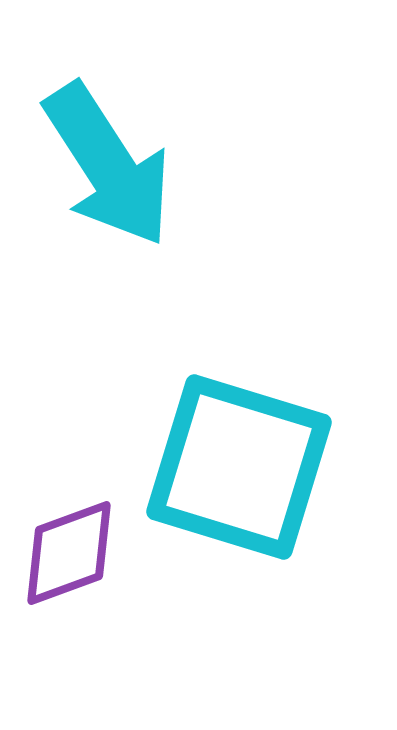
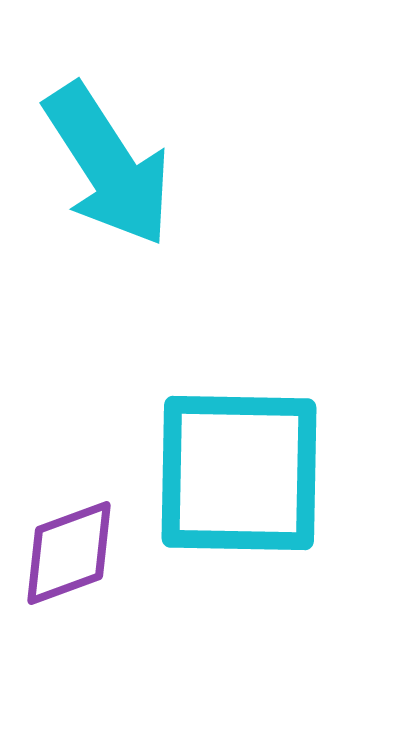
cyan square: moved 6 px down; rotated 16 degrees counterclockwise
